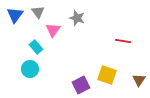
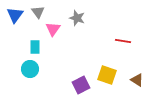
pink triangle: moved 1 px up
cyan rectangle: moved 1 px left; rotated 40 degrees clockwise
brown triangle: moved 2 px left; rotated 32 degrees counterclockwise
